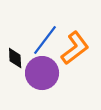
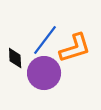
orange L-shape: rotated 20 degrees clockwise
purple circle: moved 2 px right
